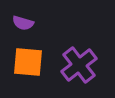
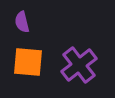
purple semicircle: moved 1 px left, 1 px up; rotated 60 degrees clockwise
